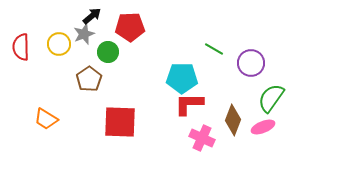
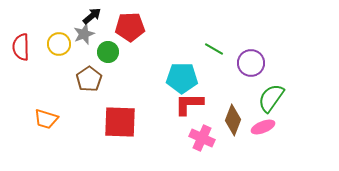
orange trapezoid: rotated 15 degrees counterclockwise
